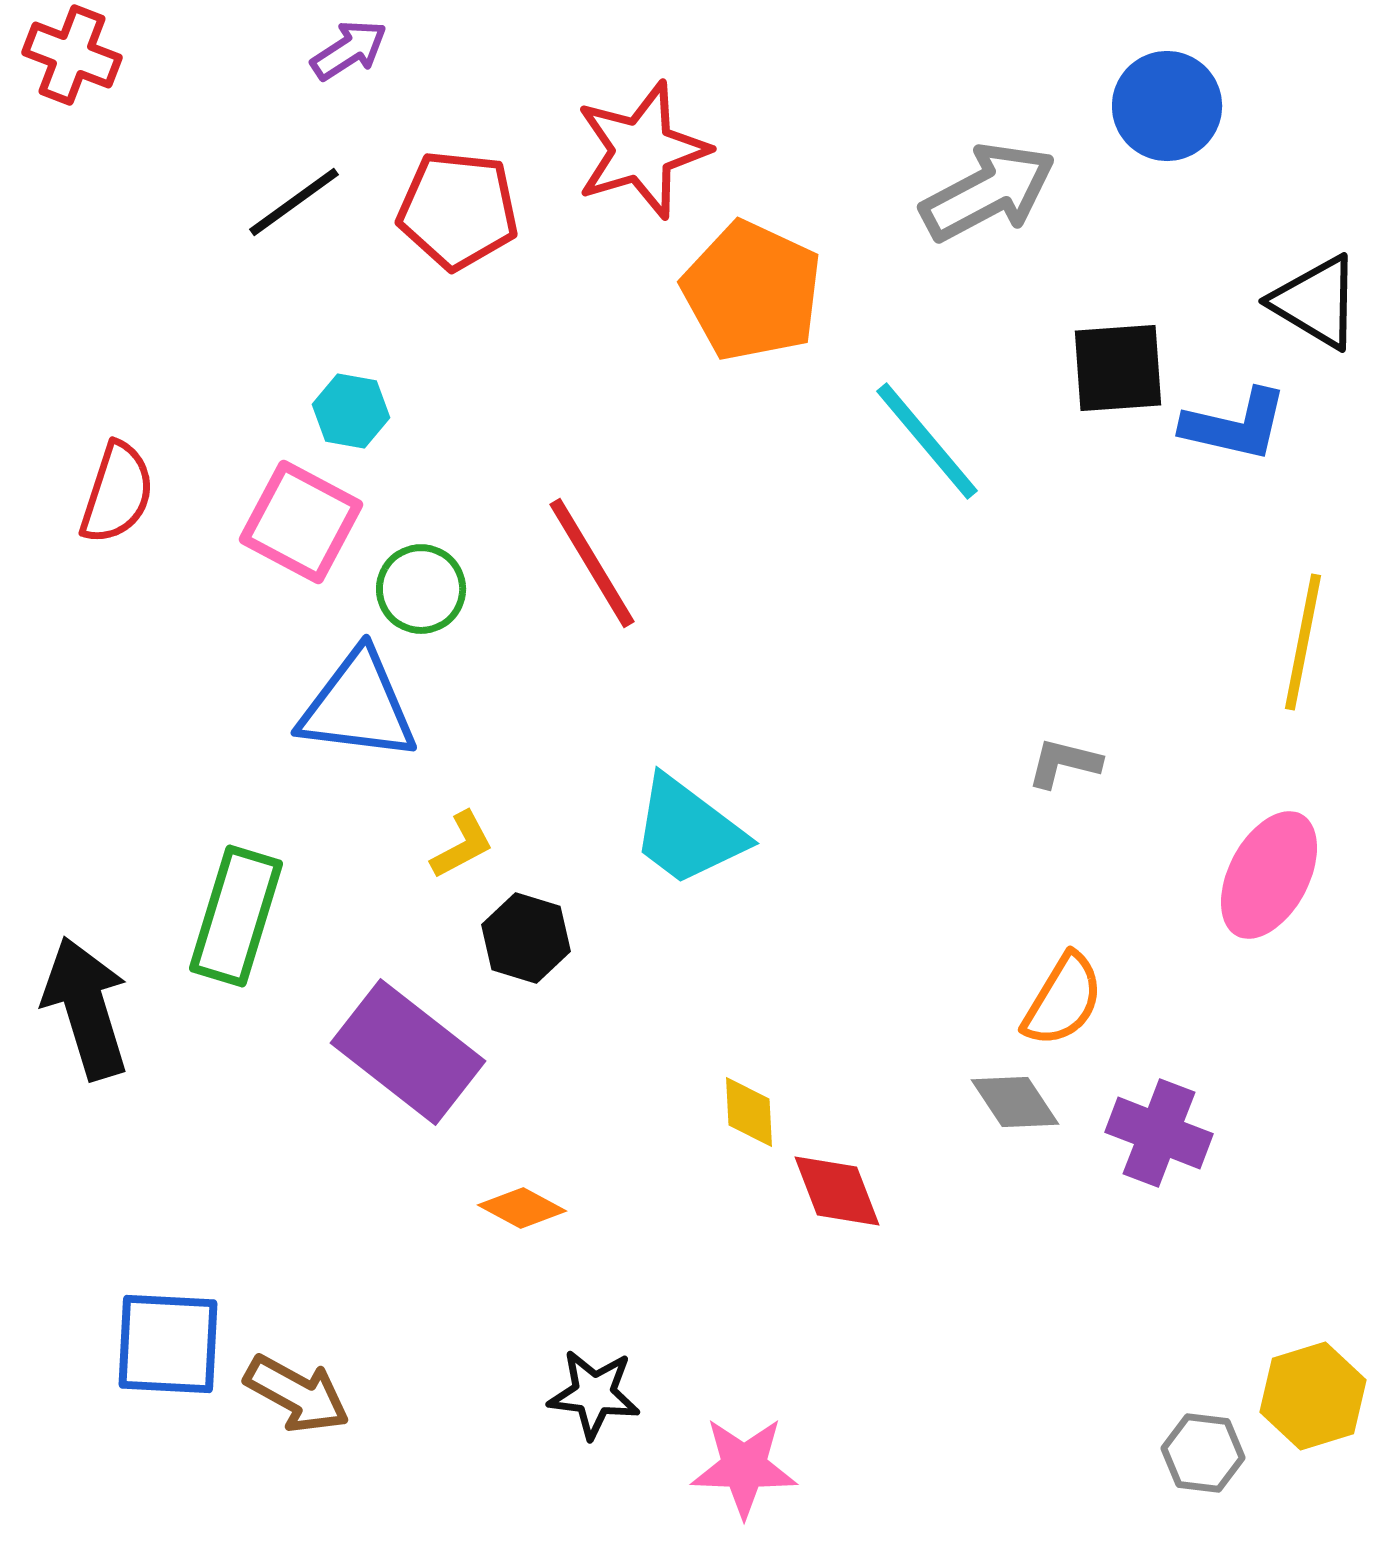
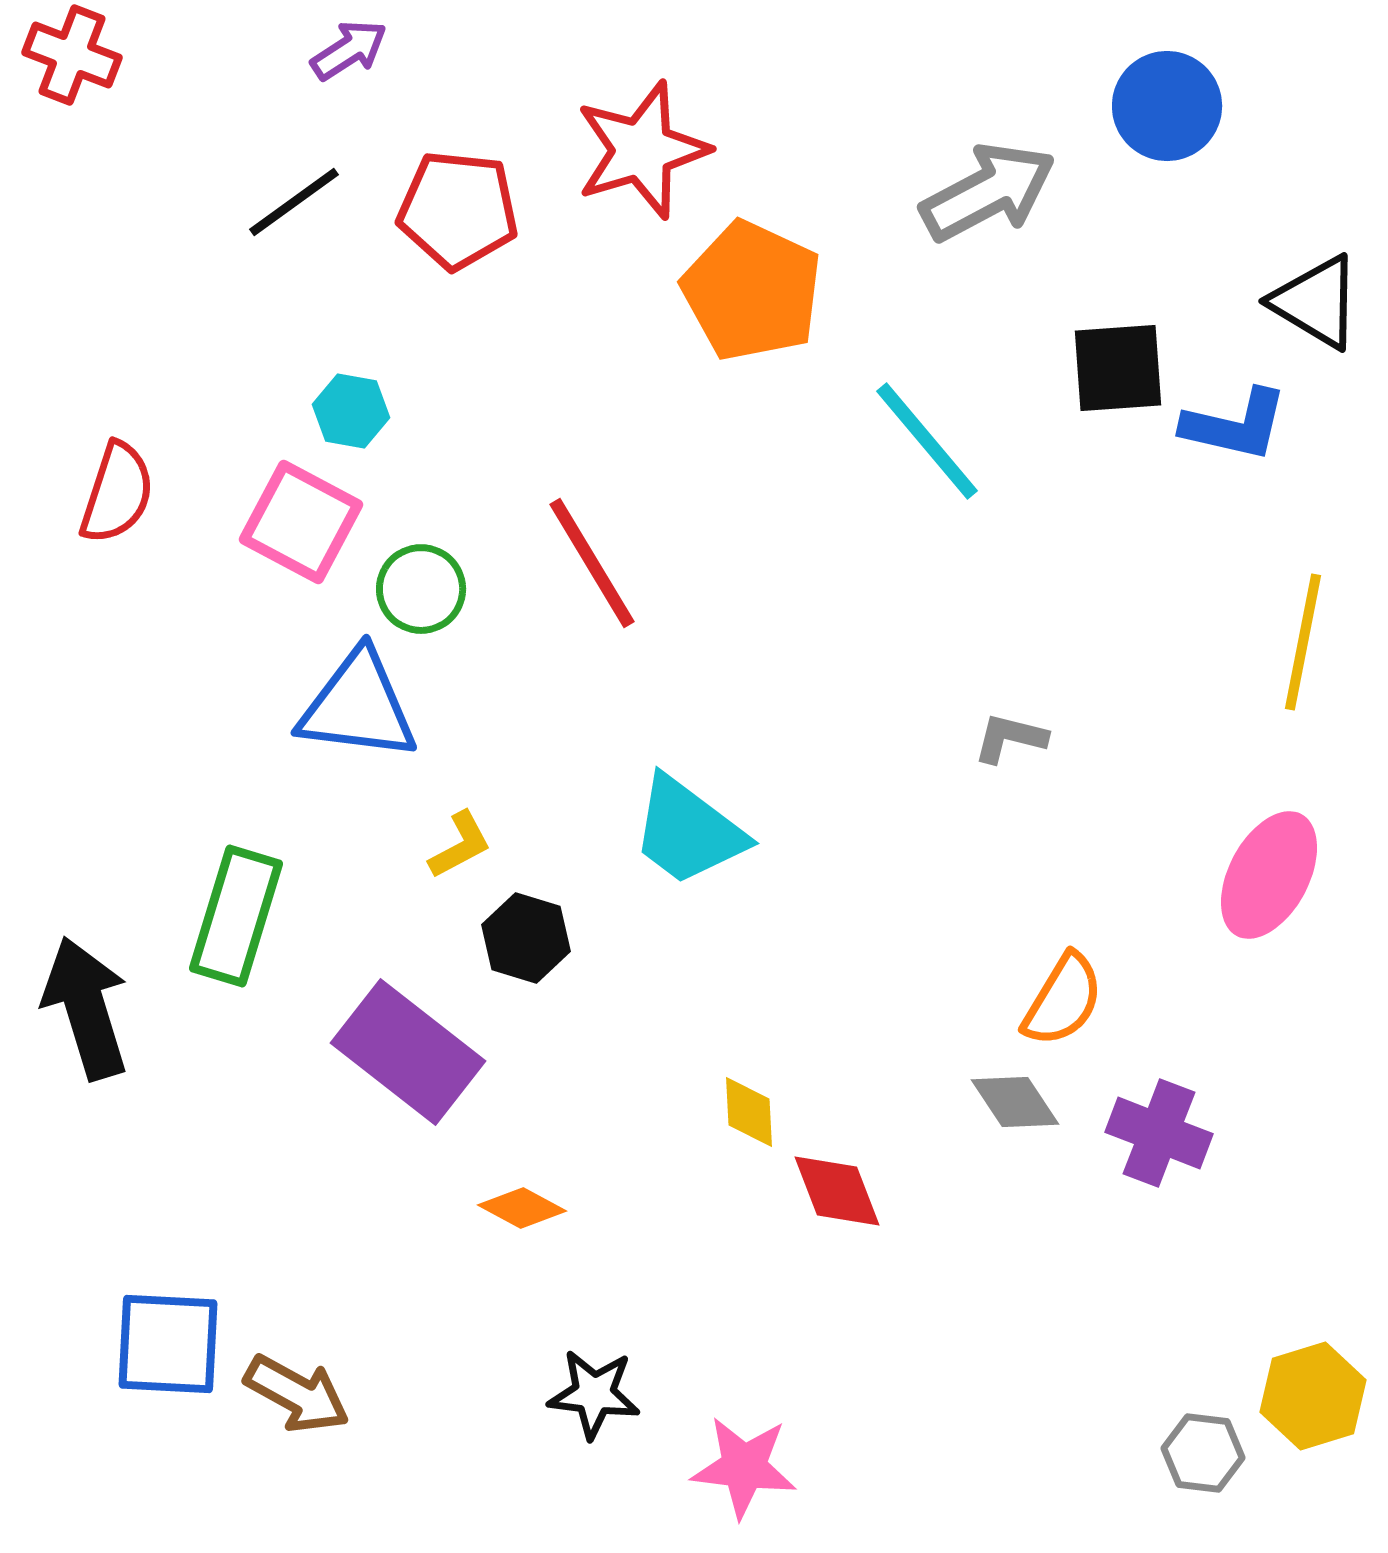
gray L-shape: moved 54 px left, 25 px up
yellow L-shape: moved 2 px left
pink star: rotated 5 degrees clockwise
